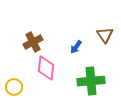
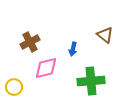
brown triangle: rotated 18 degrees counterclockwise
brown cross: moved 3 px left
blue arrow: moved 3 px left, 2 px down; rotated 24 degrees counterclockwise
pink diamond: rotated 70 degrees clockwise
